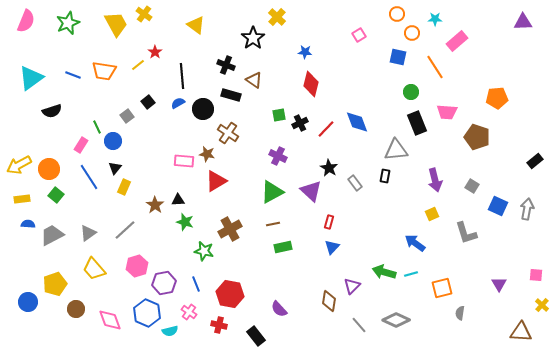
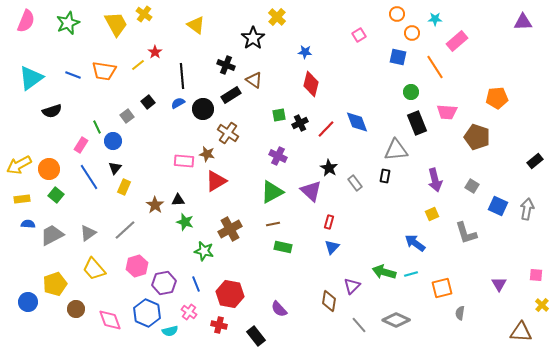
black rectangle at (231, 95): rotated 48 degrees counterclockwise
green rectangle at (283, 247): rotated 24 degrees clockwise
